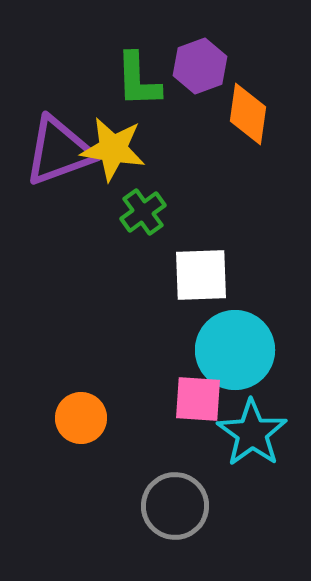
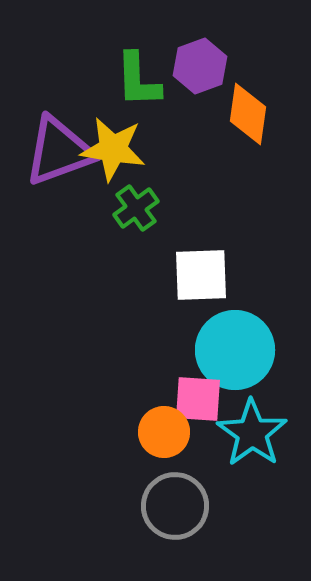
green cross: moved 7 px left, 4 px up
orange circle: moved 83 px right, 14 px down
